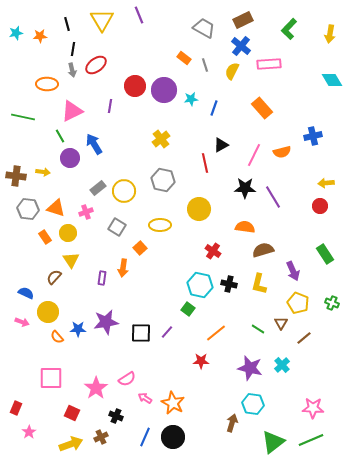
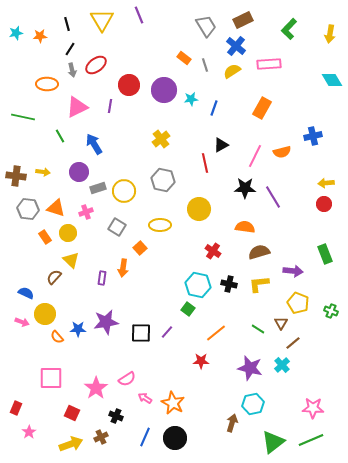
gray trapezoid at (204, 28): moved 2 px right, 2 px up; rotated 30 degrees clockwise
blue cross at (241, 46): moved 5 px left
black line at (73, 49): moved 3 px left; rotated 24 degrees clockwise
yellow semicircle at (232, 71): rotated 30 degrees clockwise
red circle at (135, 86): moved 6 px left, 1 px up
orange rectangle at (262, 108): rotated 70 degrees clockwise
pink triangle at (72, 111): moved 5 px right, 4 px up
pink line at (254, 155): moved 1 px right, 1 px down
purple circle at (70, 158): moved 9 px right, 14 px down
gray rectangle at (98, 188): rotated 21 degrees clockwise
red circle at (320, 206): moved 4 px right, 2 px up
brown semicircle at (263, 250): moved 4 px left, 2 px down
green rectangle at (325, 254): rotated 12 degrees clockwise
yellow triangle at (71, 260): rotated 12 degrees counterclockwise
purple arrow at (293, 271): rotated 60 degrees counterclockwise
yellow L-shape at (259, 284): rotated 70 degrees clockwise
cyan hexagon at (200, 285): moved 2 px left
green cross at (332, 303): moved 1 px left, 8 px down
yellow circle at (48, 312): moved 3 px left, 2 px down
brown line at (304, 338): moved 11 px left, 5 px down
cyan hexagon at (253, 404): rotated 20 degrees counterclockwise
black circle at (173, 437): moved 2 px right, 1 px down
